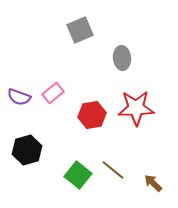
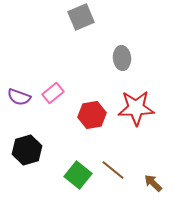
gray square: moved 1 px right, 13 px up
